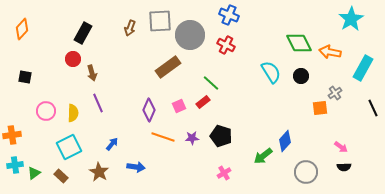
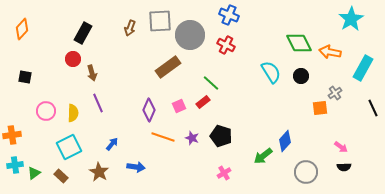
purple star at (192, 138): rotated 24 degrees clockwise
